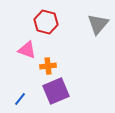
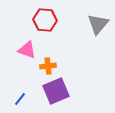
red hexagon: moved 1 px left, 2 px up; rotated 10 degrees counterclockwise
